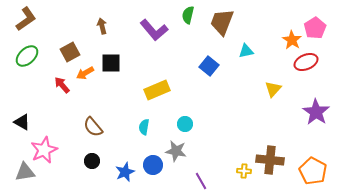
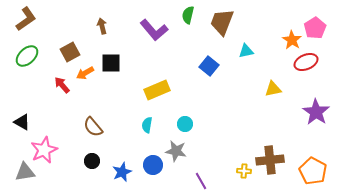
yellow triangle: rotated 36 degrees clockwise
cyan semicircle: moved 3 px right, 2 px up
brown cross: rotated 12 degrees counterclockwise
blue star: moved 3 px left
